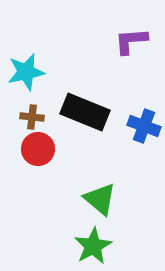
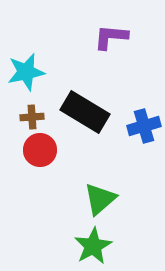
purple L-shape: moved 20 px left, 4 px up; rotated 9 degrees clockwise
black rectangle: rotated 9 degrees clockwise
brown cross: rotated 10 degrees counterclockwise
blue cross: rotated 36 degrees counterclockwise
red circle: moved 2 px right, 1 px down
green triangle: rotated 39 degrees clockwise
